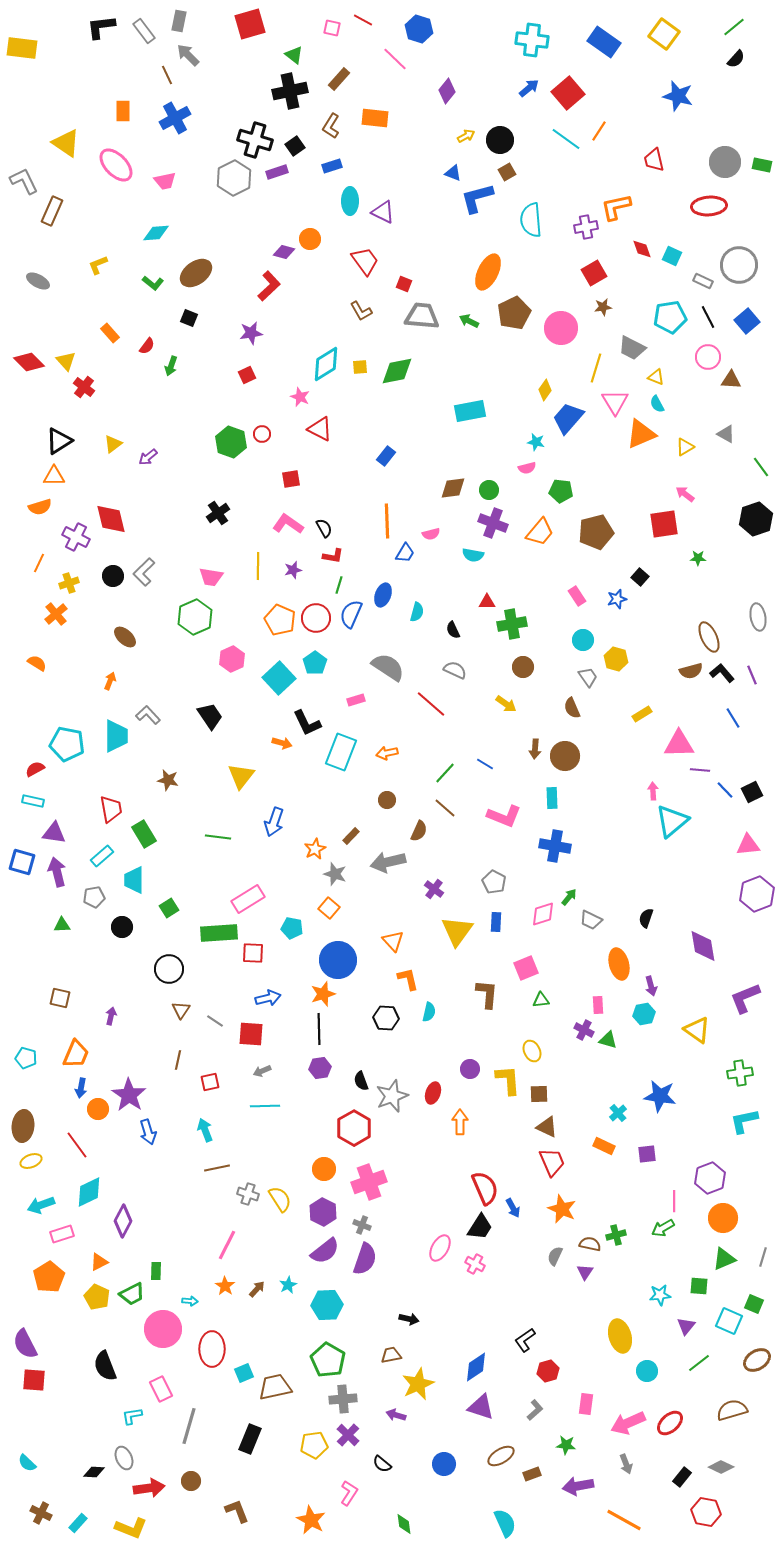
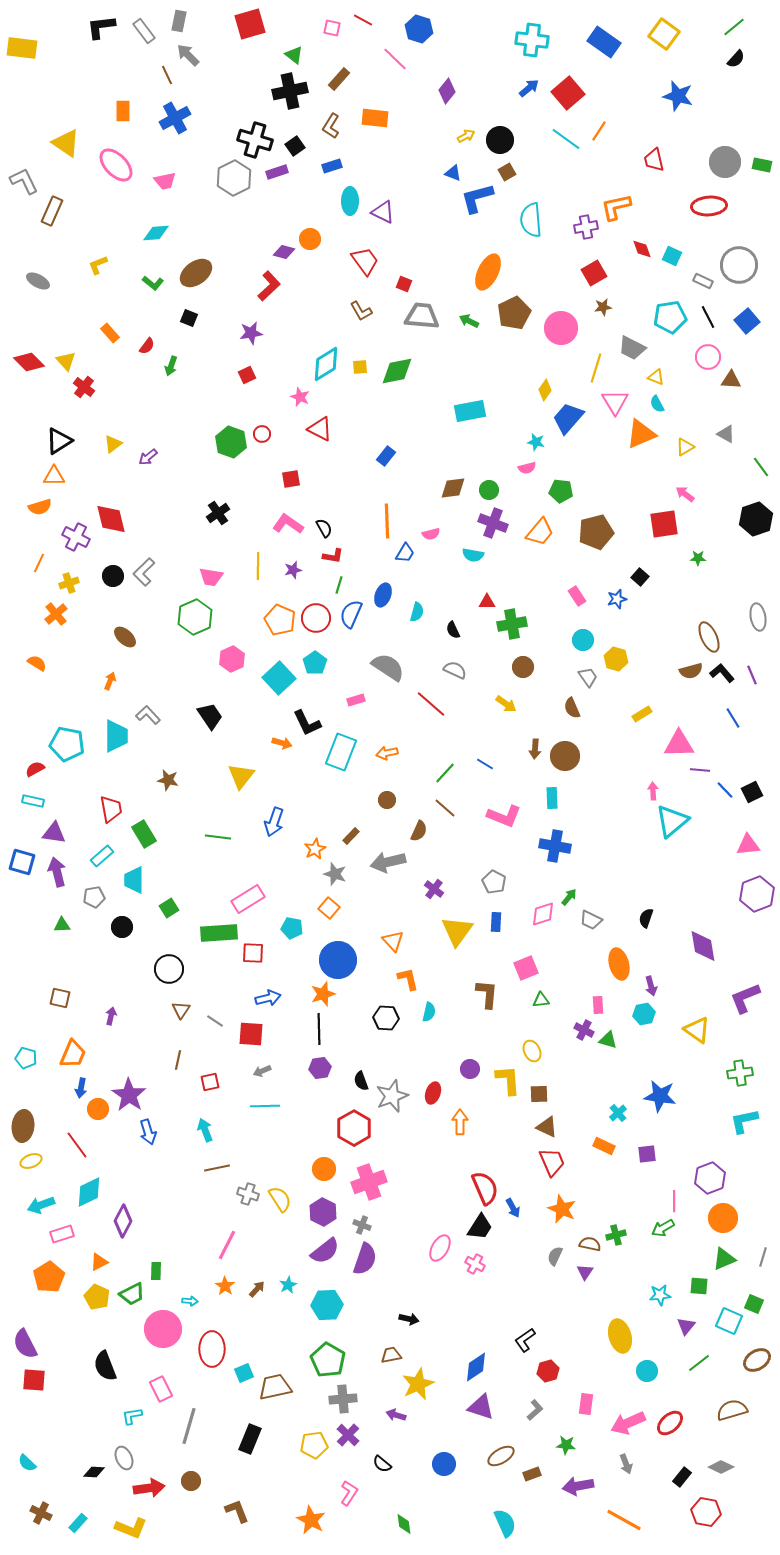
orange trapezoid at (76, 1054): moved 3 px left
